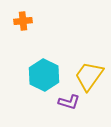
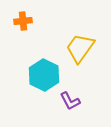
yellow trapezoid: moved 9 px left, 28 px up
purple L-shape: moved 1 px right, 1 px up; rotated 45 degrees clockwise
